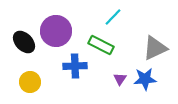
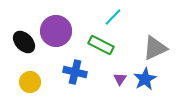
blue cross: moved 6 px down; rotated 15 degrees clockwise
blue star: rotated 25 degrees counterclockwise
